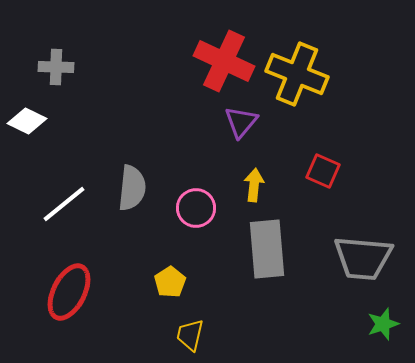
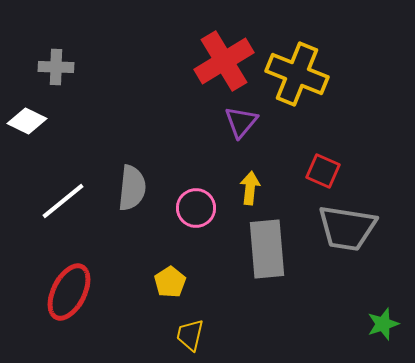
red cross: rotated 34 degrees clockwise
yellow arrow: moved 4 px left, 3 px down
white line: moved 1 px left, 3 px up
gray trapezoid: moved 16 px left, 30 px up; rotated 4 degrees clockwise
